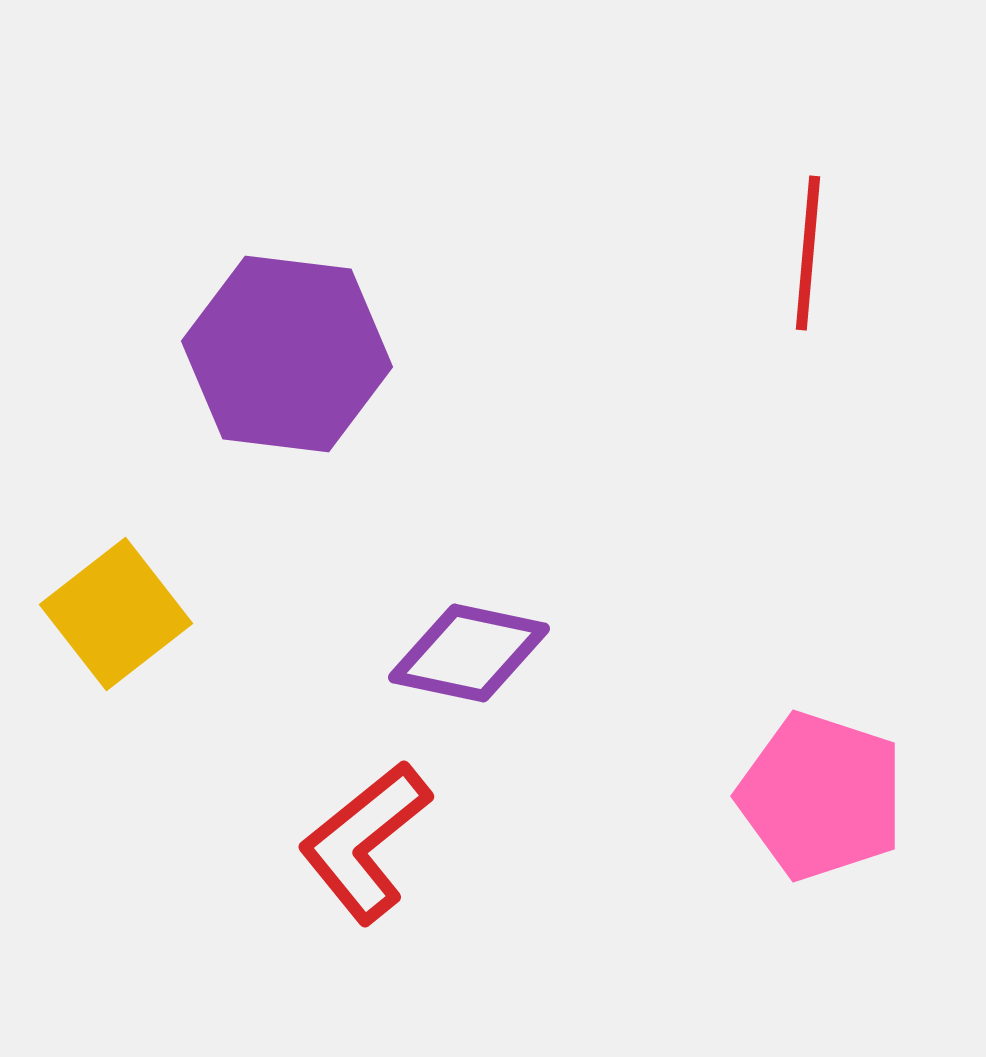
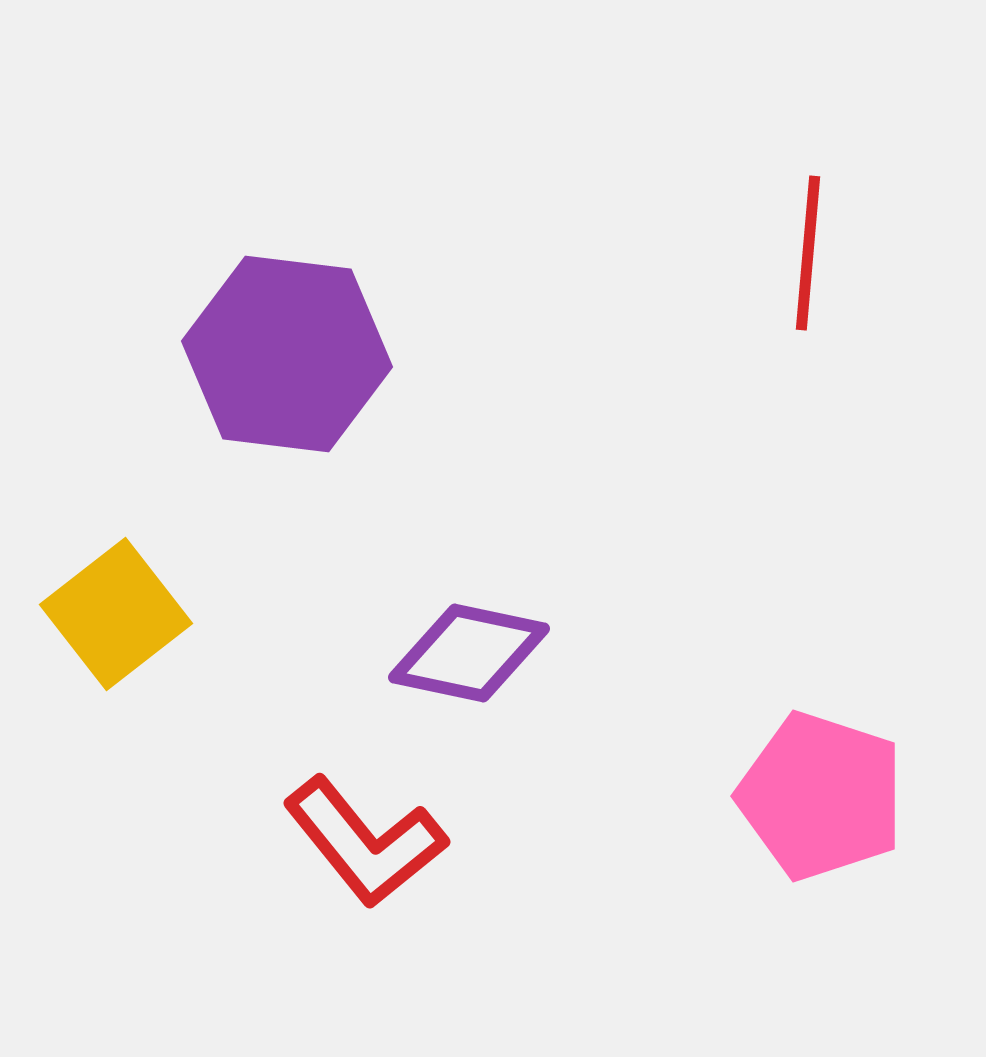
red L-shape: rotated 90 degrees counterclockwise
